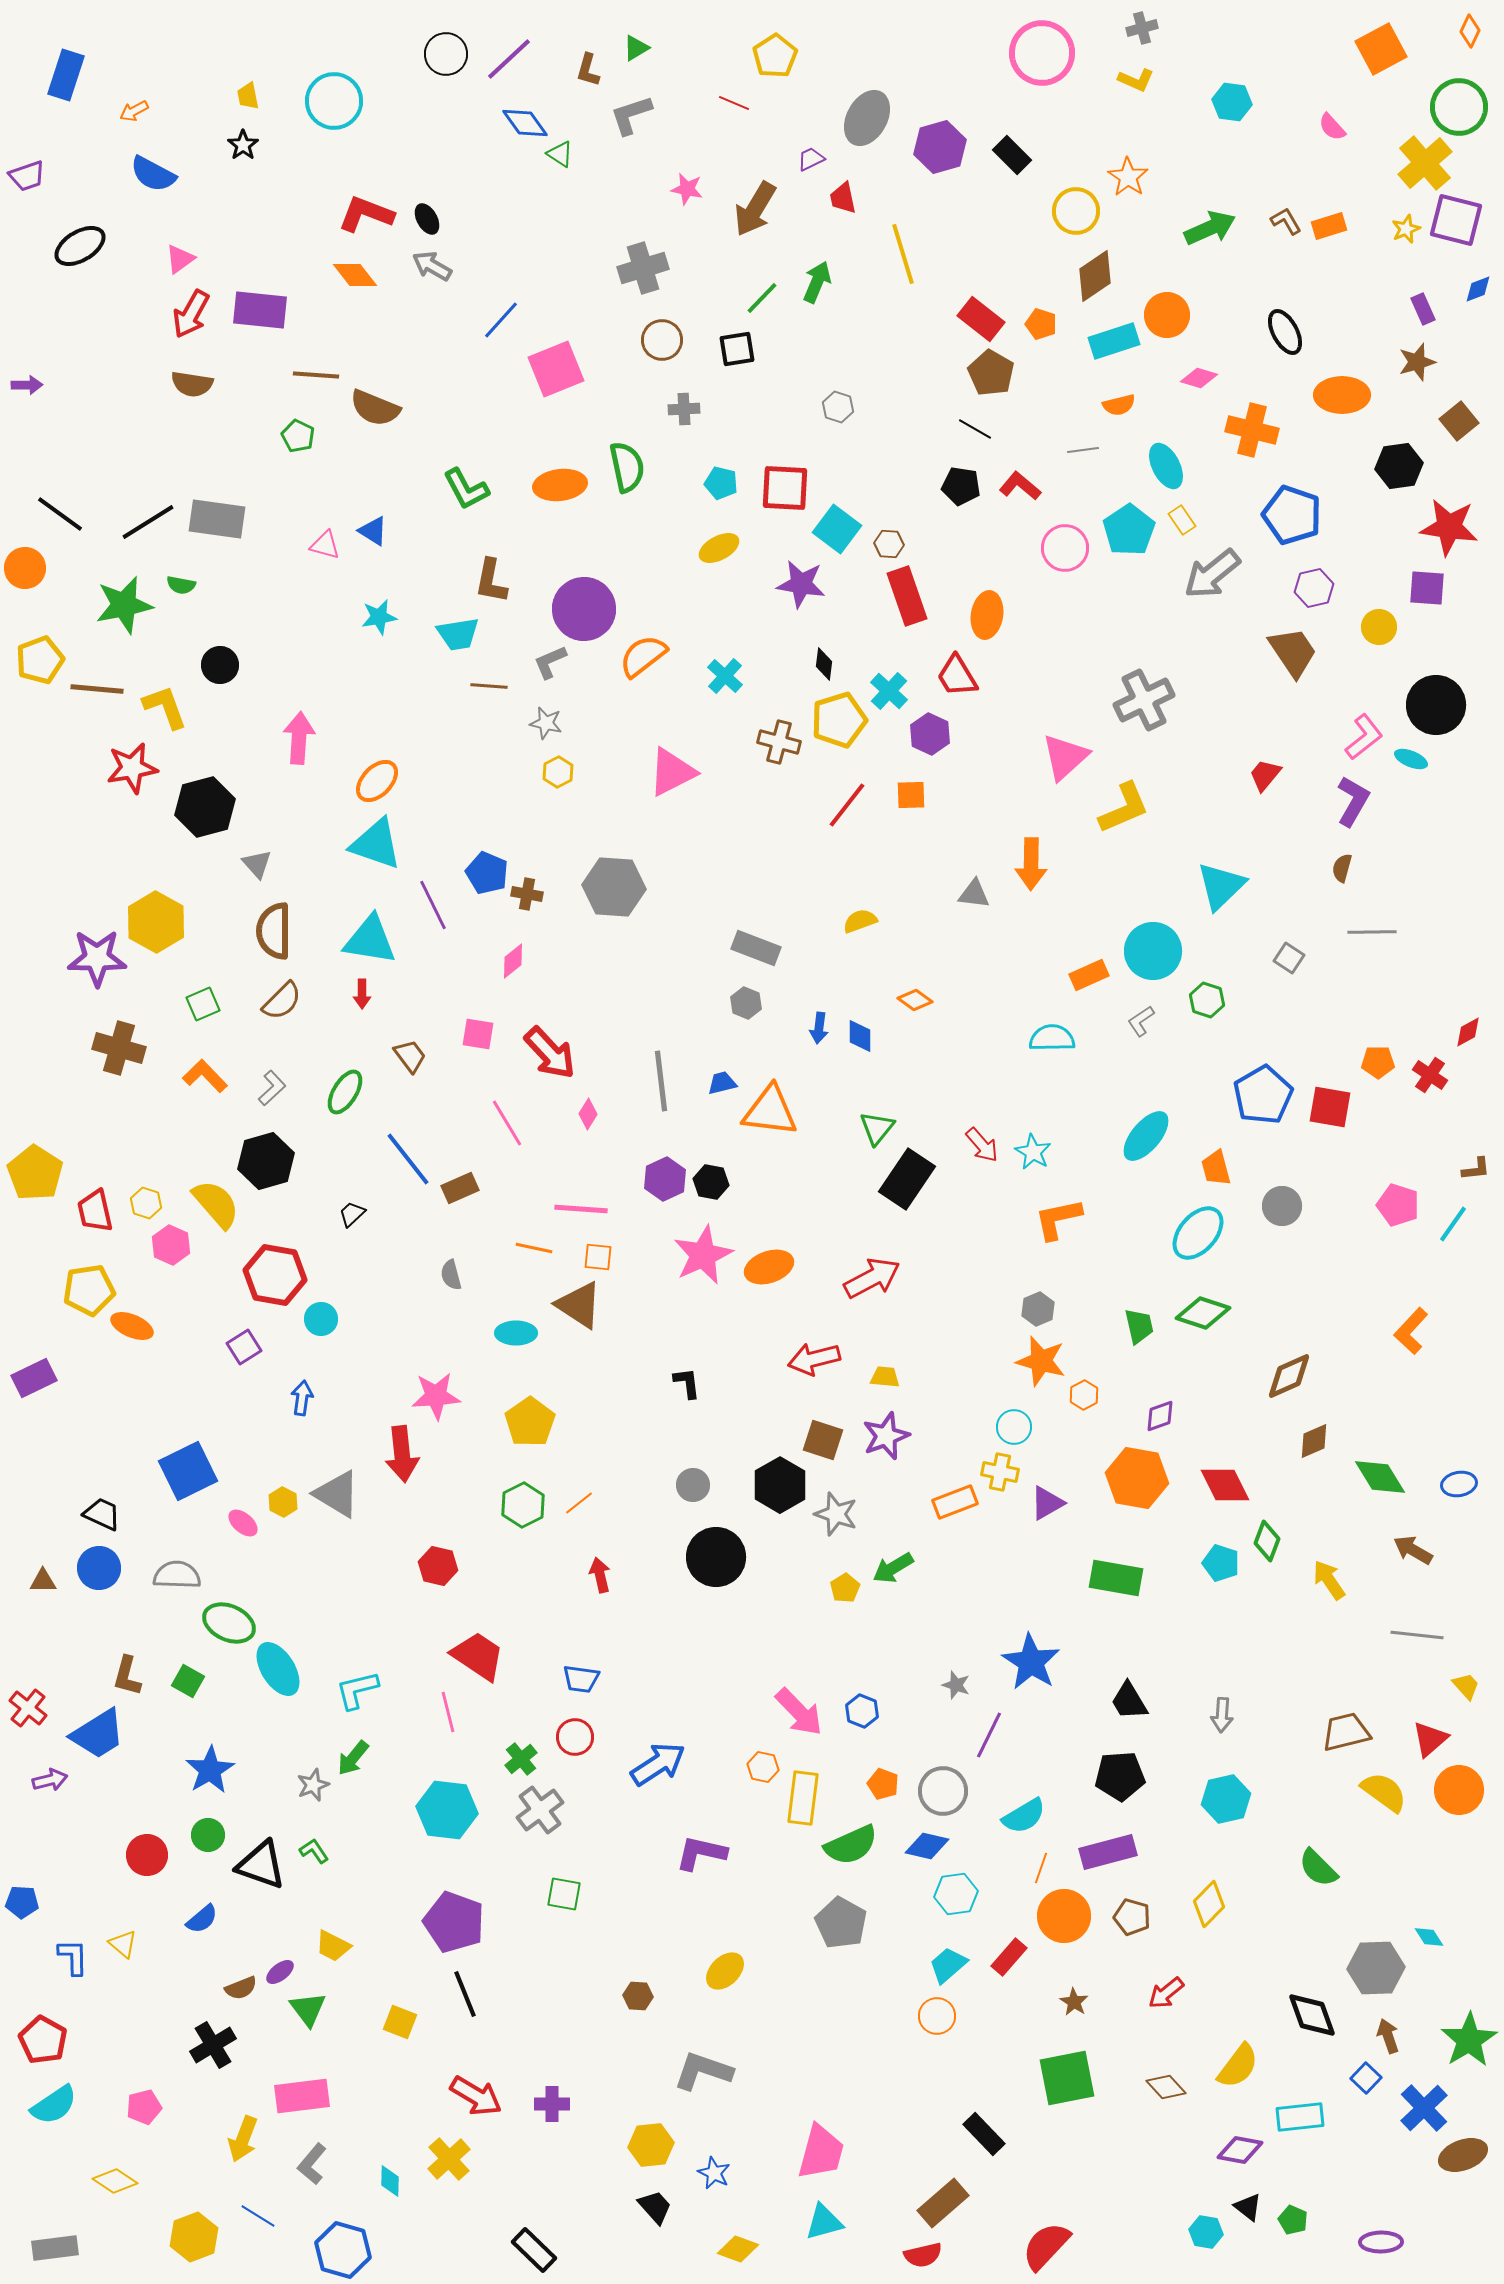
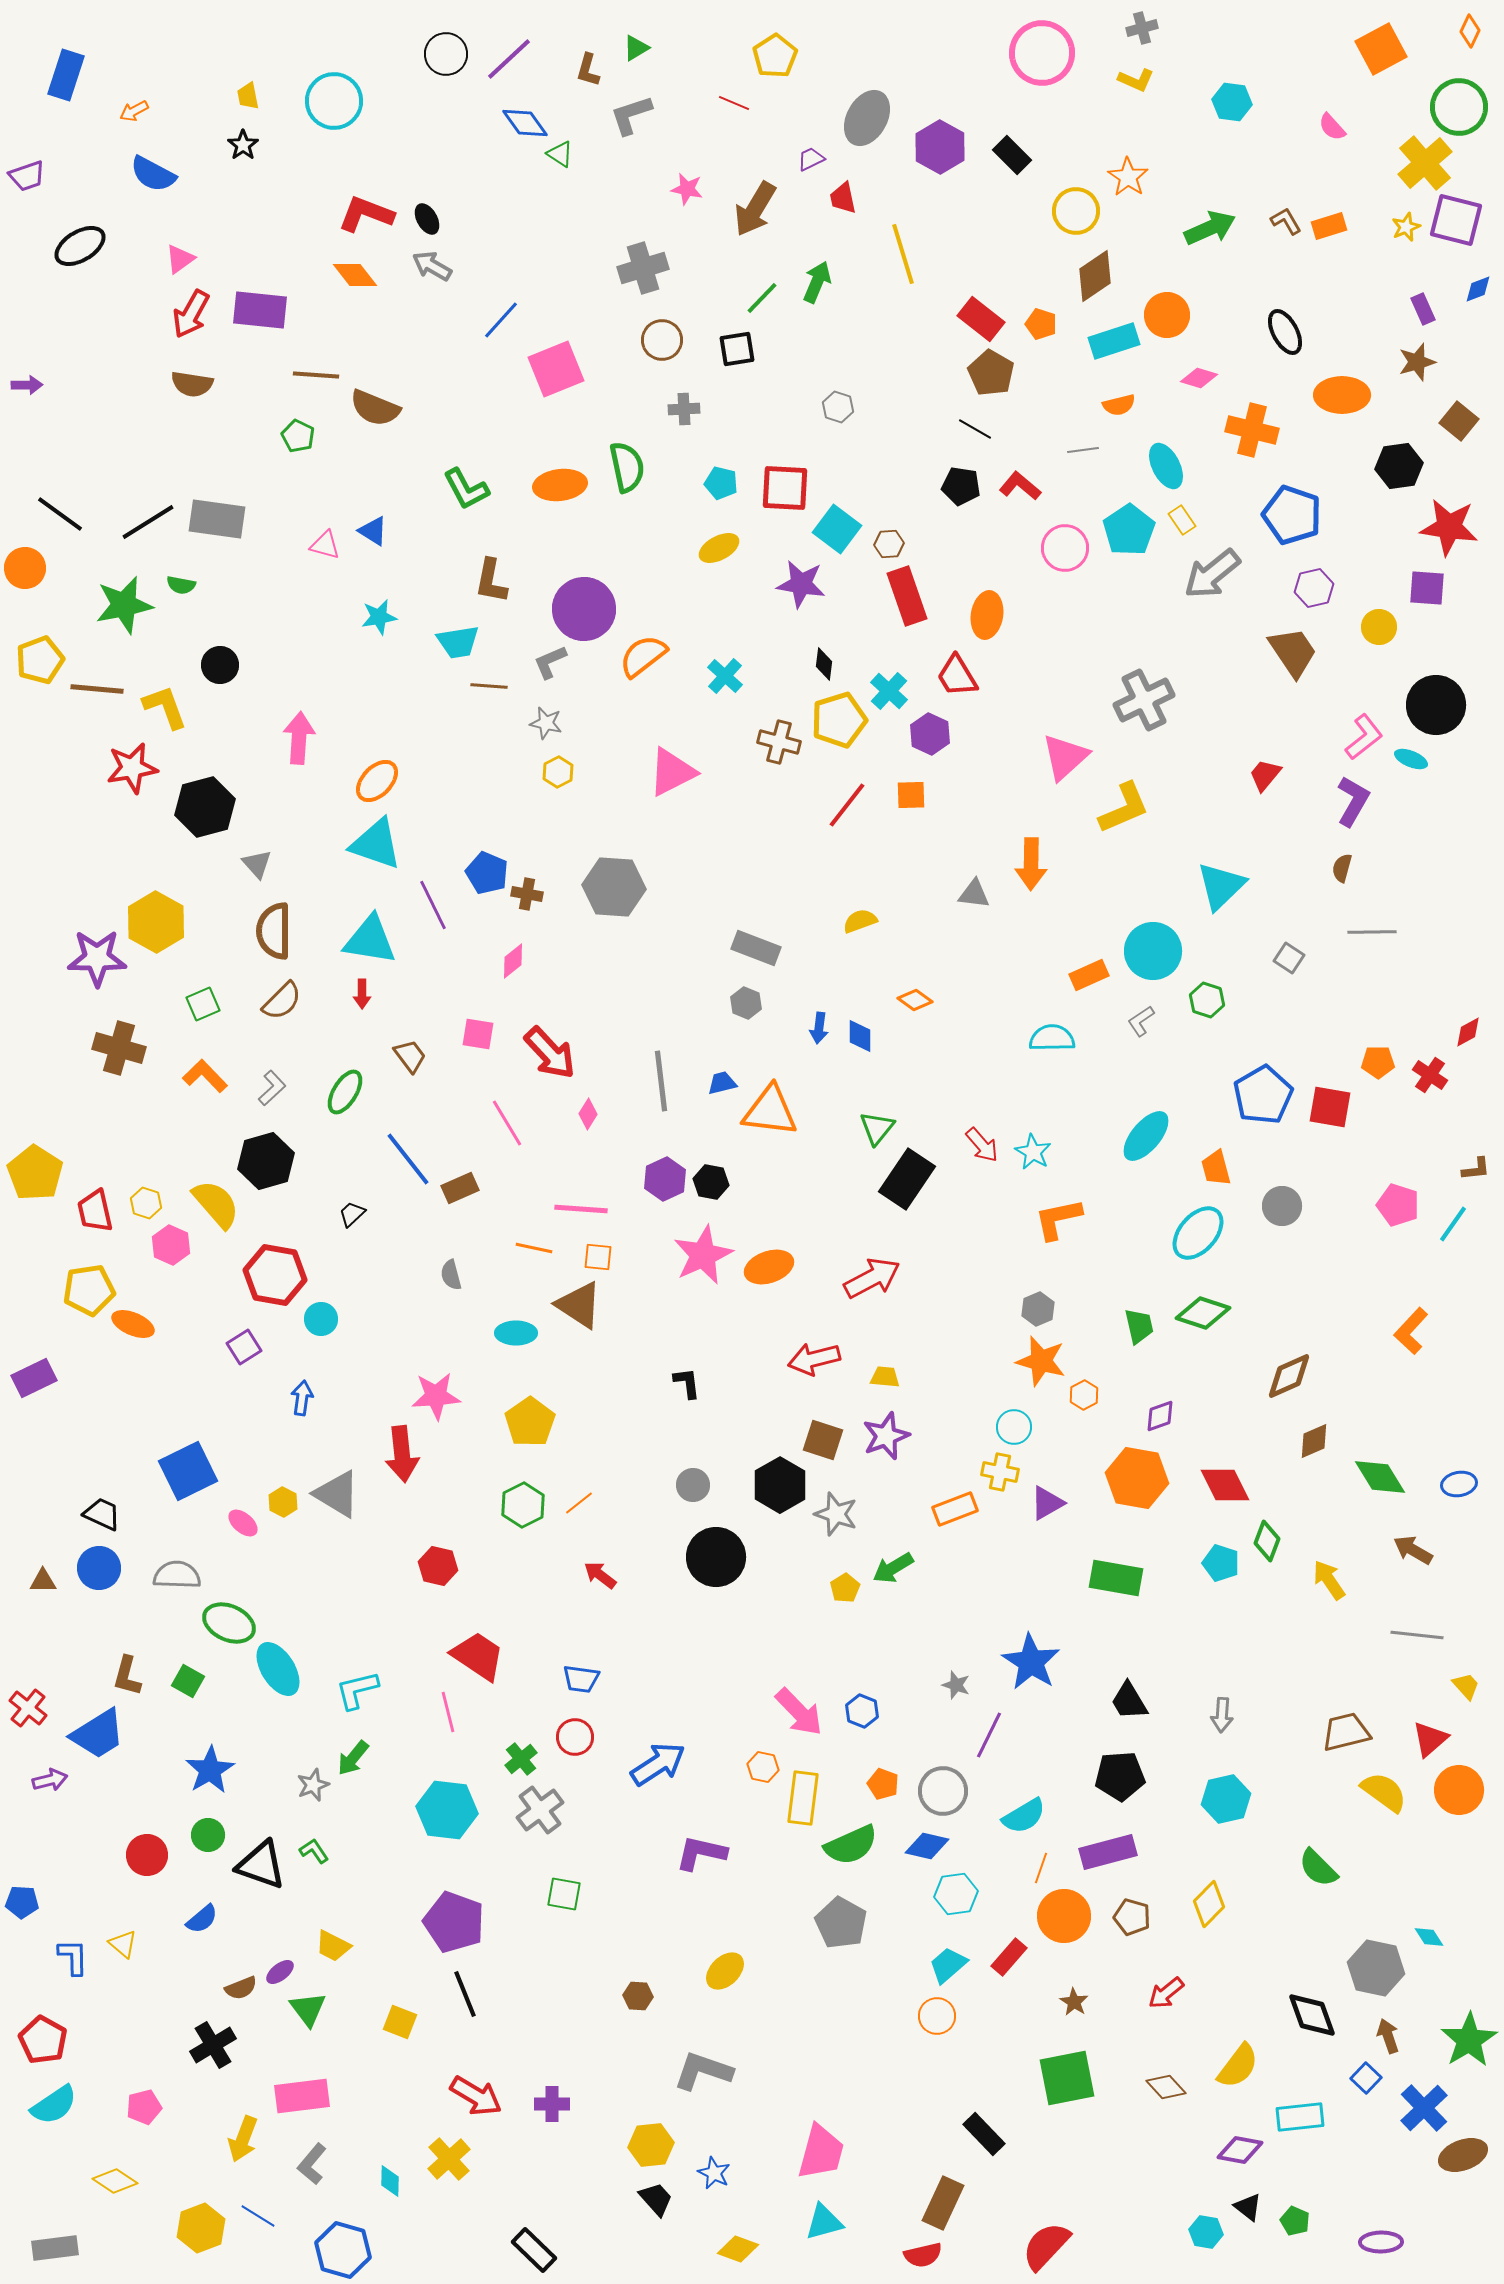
purple hexagon at (940, 147): rotated 15 degrees counterclockwise
yellow star at (1406, 229): moved 2 px up
brown square at (1459, 421): rotated 12 degrees counterclockwise
brown hexagon at (889, 544): rotated 8 degrees counterclockwise
cyan trapezoid at (458, 634): moved 8 px down
orange ellipse at (132, 1326): moved 1 px right, 2 px up
orange rectangle at (955, 1502): moved 7 px down
red arrow at (600, 1575): rotated 40 degrees counterclockwise
gray hexagon at (1376, 1968): rotated 14 degrees clockwise
brown rectangle at (943, 2203): rotated 24 degrees counterclockwise
black trapezoid at (655, 2207): moved 1 px right, 8 px up
green pentagon at (1293, 2220): moved 2 px right, 1 px down
yellow hexagon at (194, 2237): moved 7 px right, 9 px up
